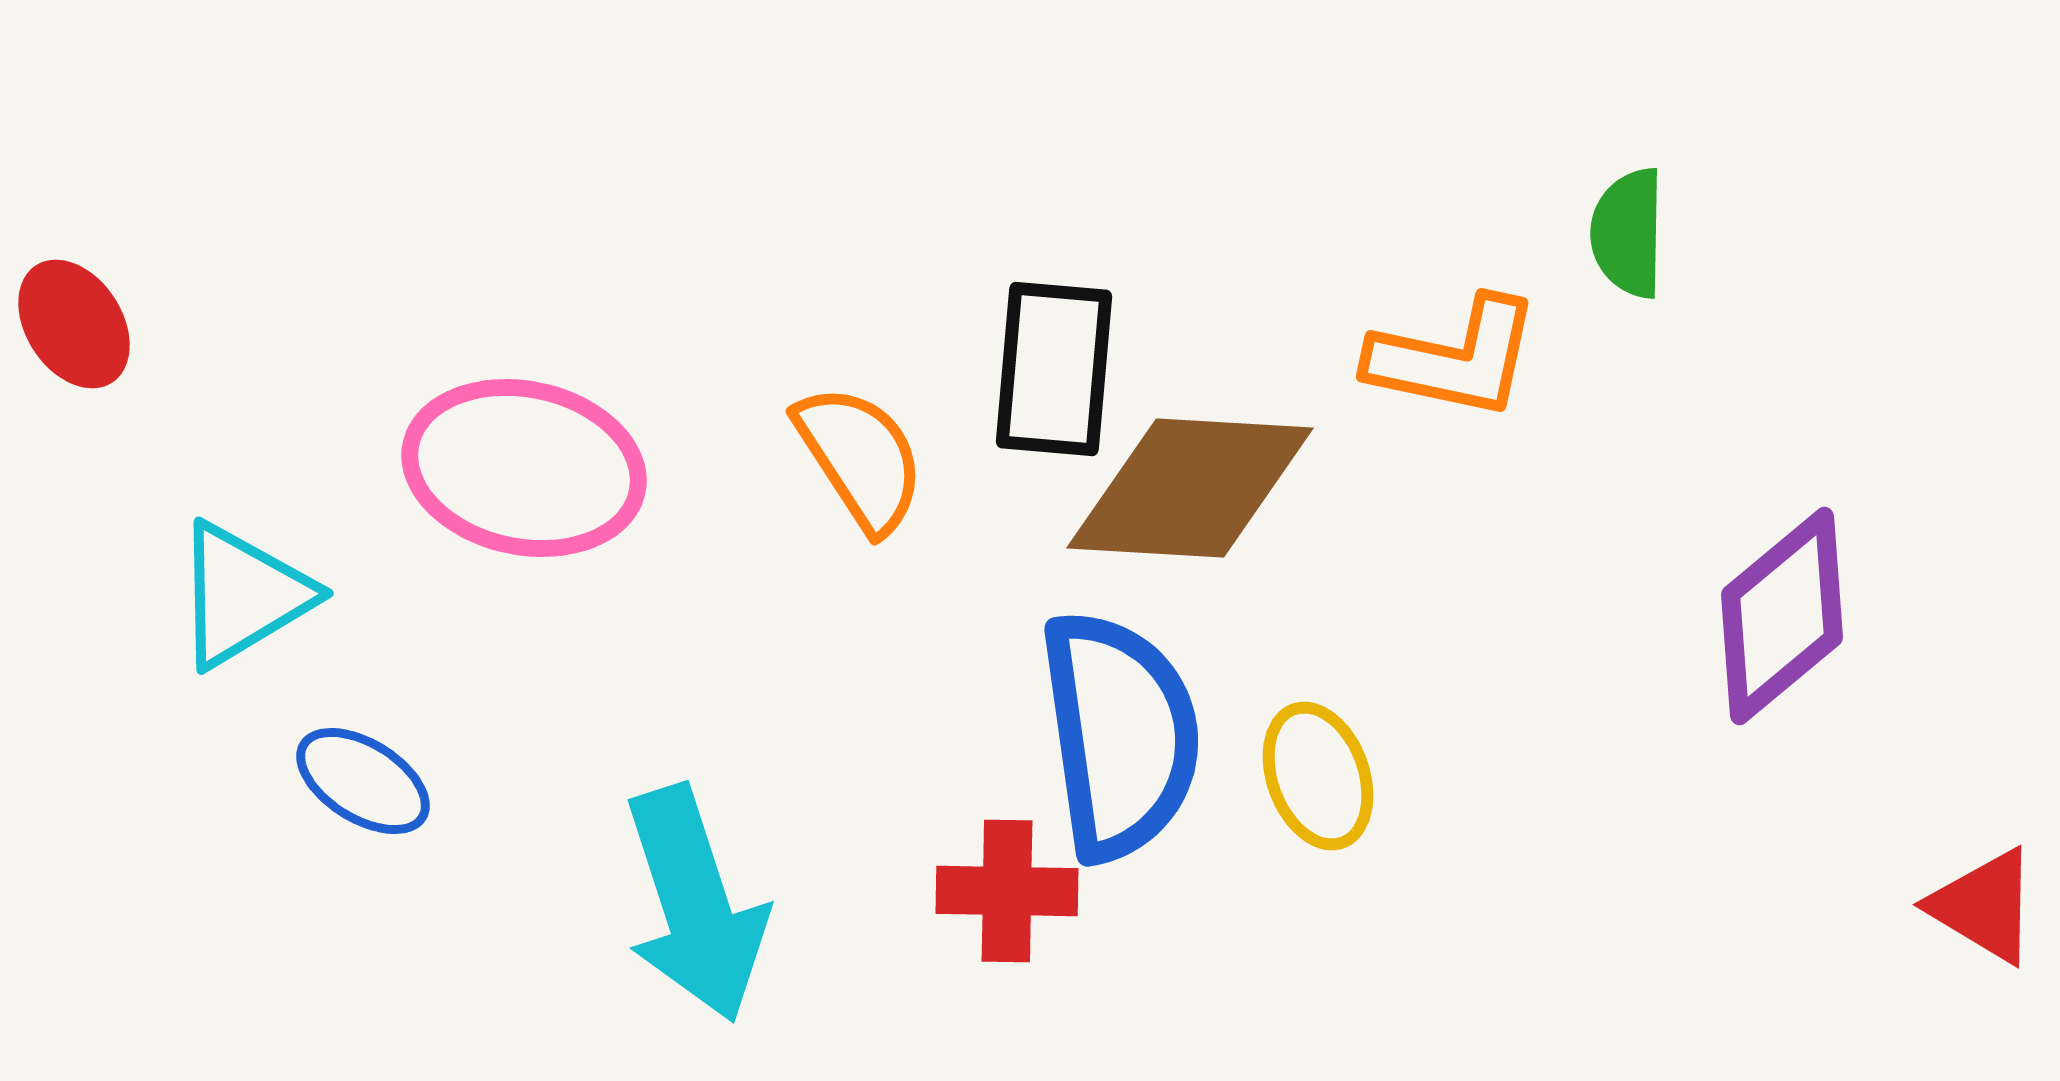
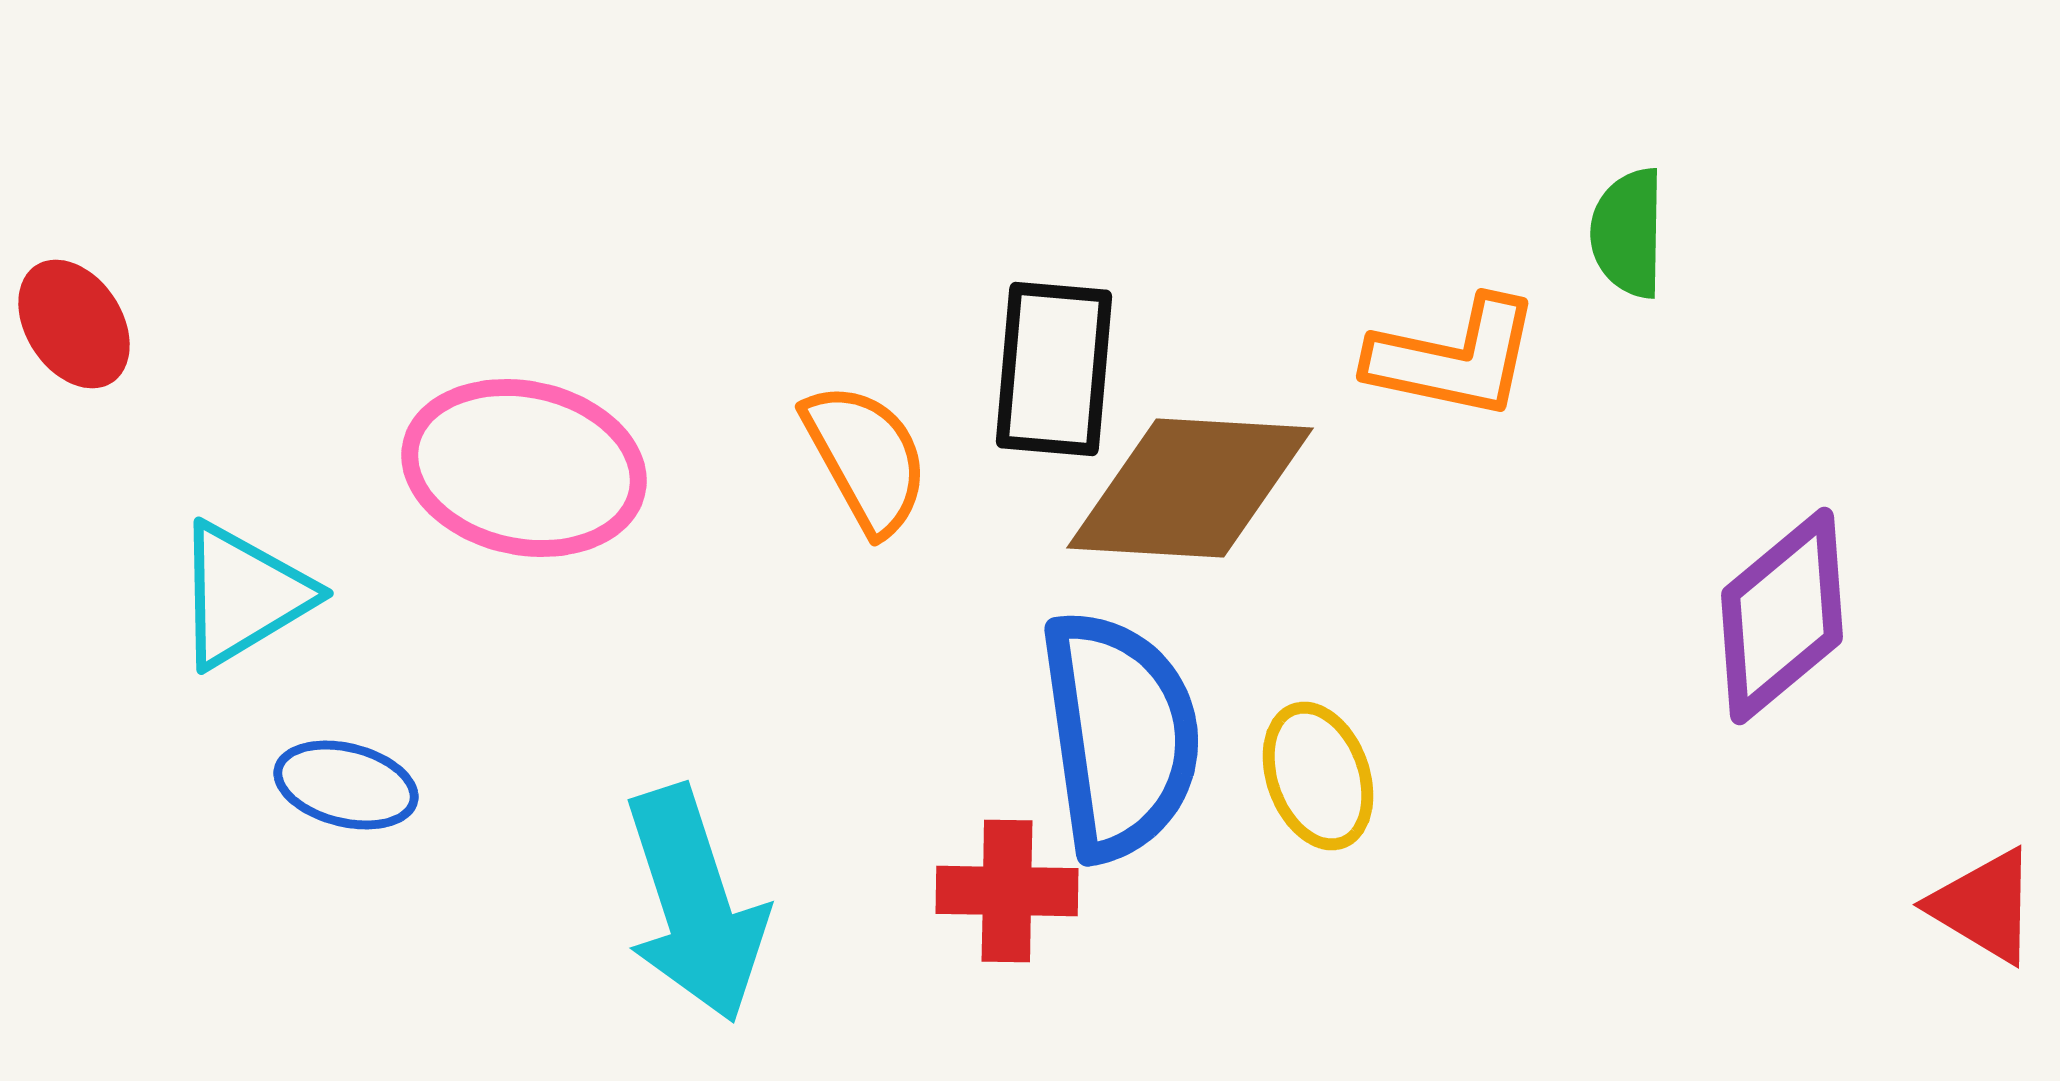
orange semicircle: moved 6 px right; rotated 4 degrees clockwise
blue ellipse: moved 17 px left, 4 px down; rotated 18 degrees counterclockwise
